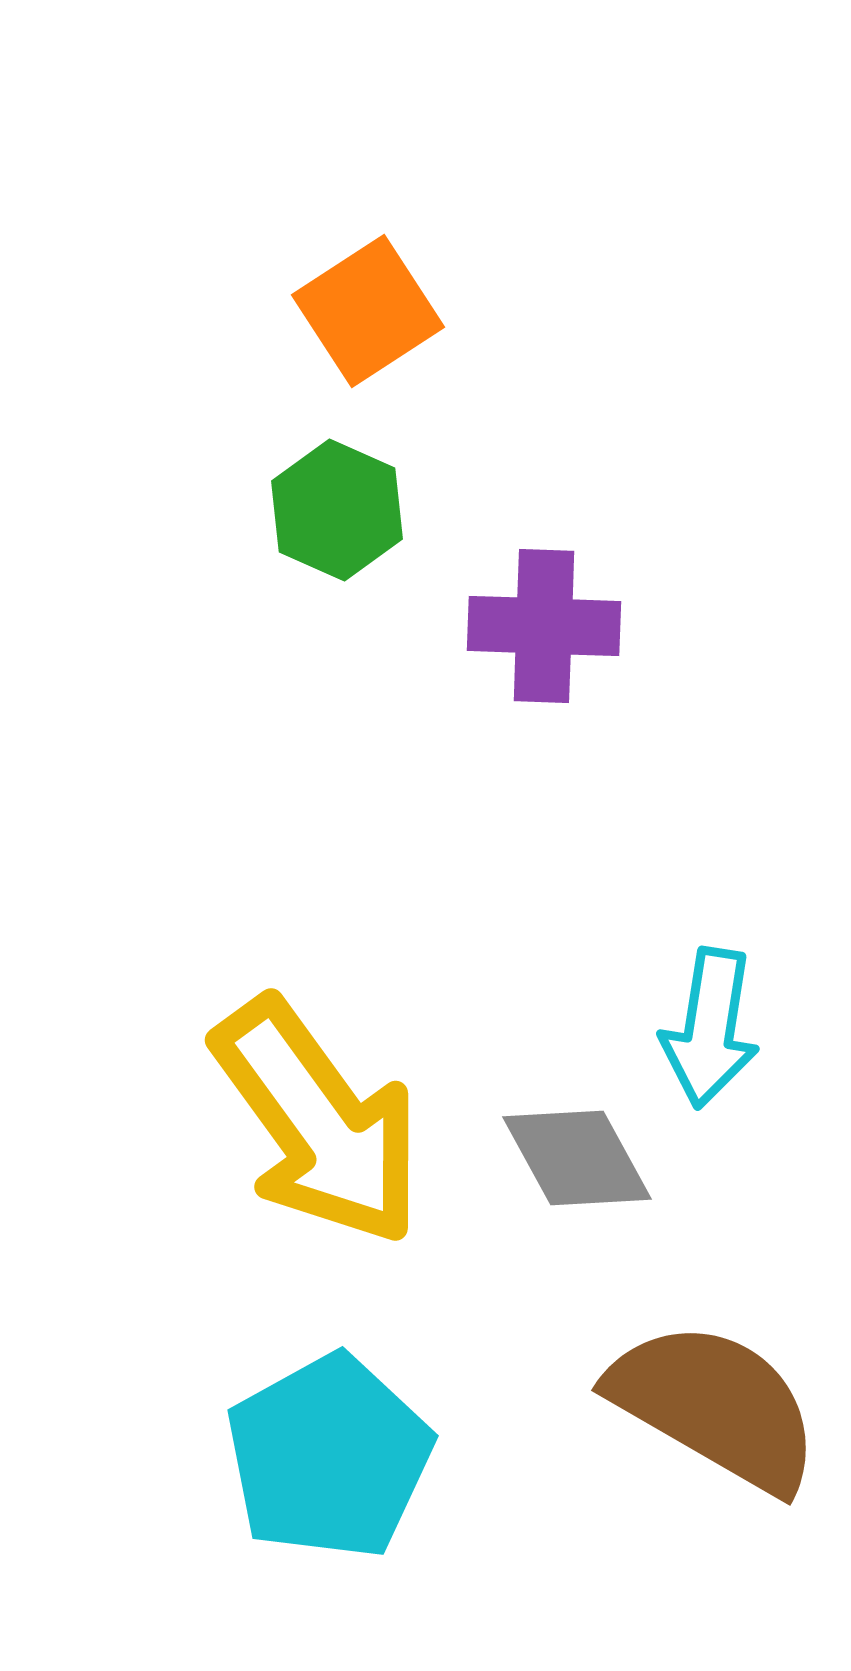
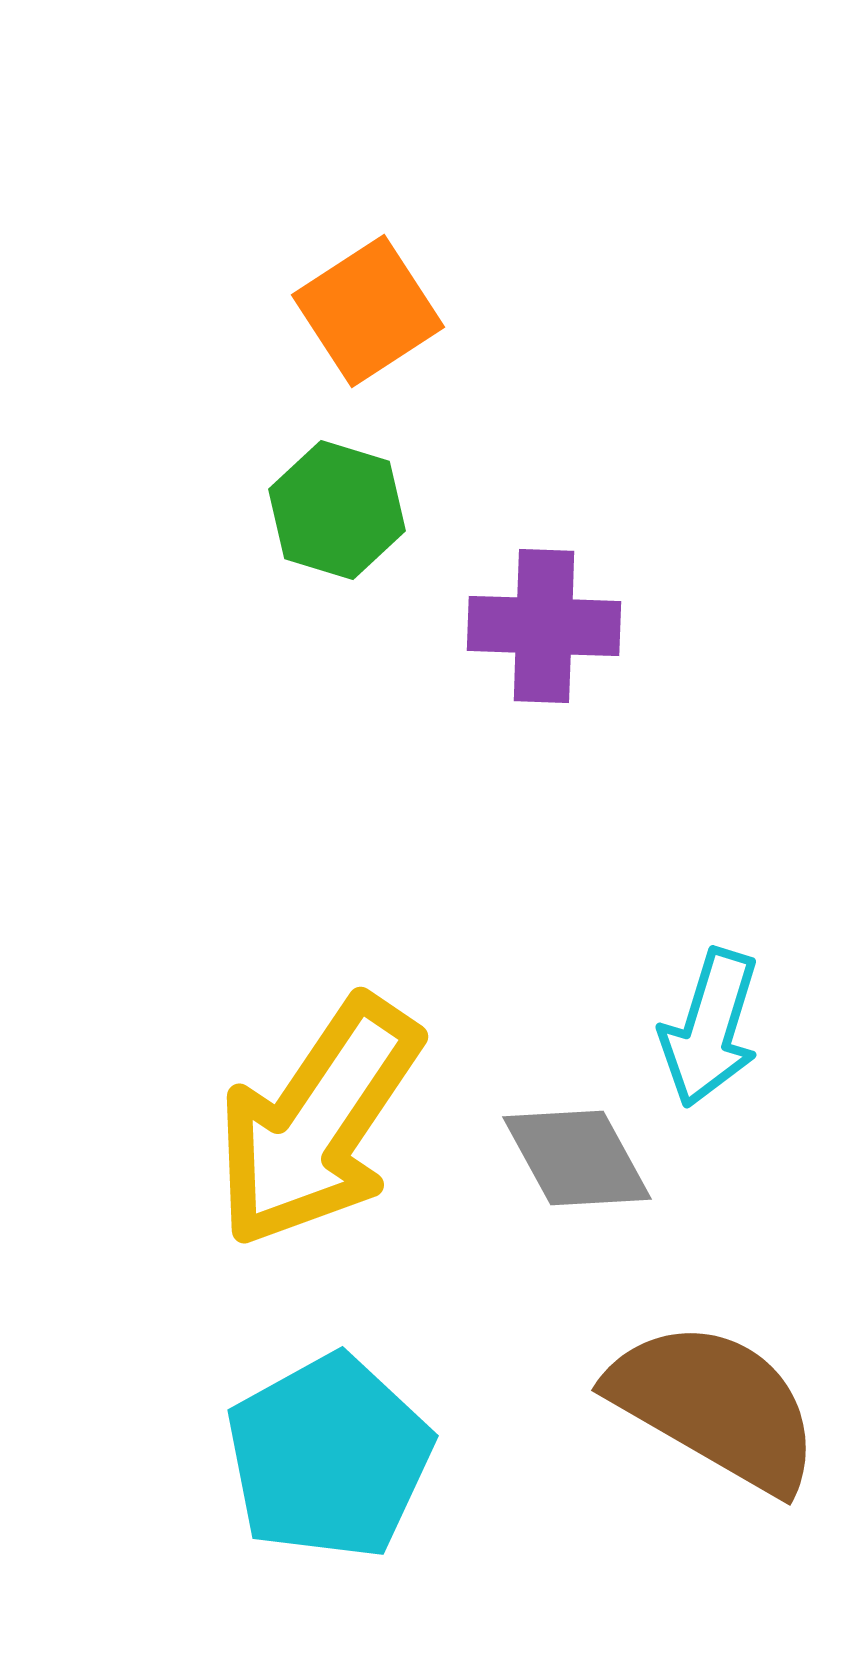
green hexagon: rotated 7 degrees counterclockwise
cyan arrow: rotated 8 degrees clockwise
yellow arrow: rotated 70 degrees clockwise
